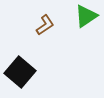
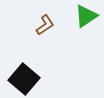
black square: moved 4 px right, 7 px down
